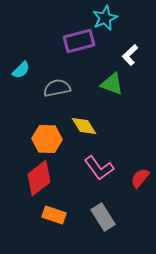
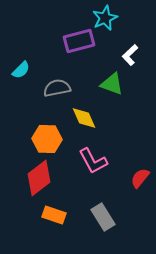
yellow diamond: moved 8 px up; rotated 8 degrees clockwise
pink L-shape: moved 6 px left, 7 px up; rotated 8 degrees clockwise
